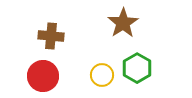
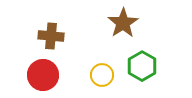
green hexagon: moved 5 px right, 2 px up
red circle: moved 1 px up
